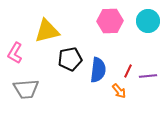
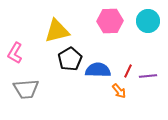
yellow triangle: moved 10 px right
black pentagon: rotated 20 degrees counterclockwise
blue semicircle: rotated 95 degrees counterclockwise
